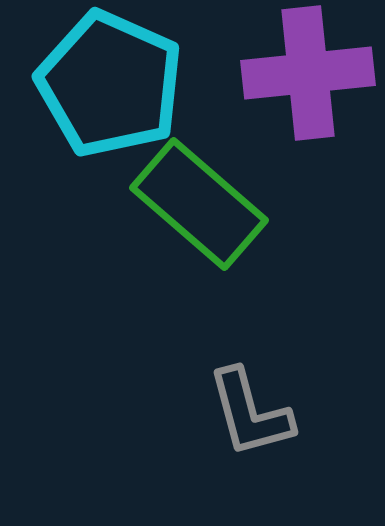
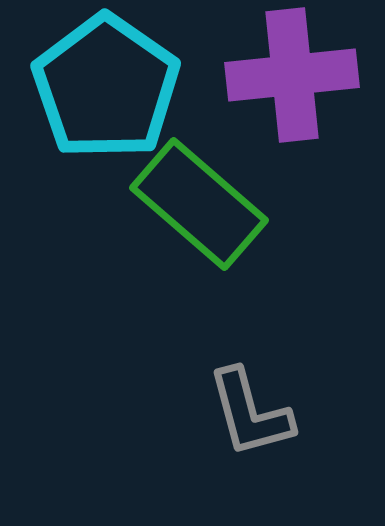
purple cross: moved 16 px left, 2 px down
cyan pentagon: moved 4 px left, 3 px down; rotated 11 degrees clockwise
